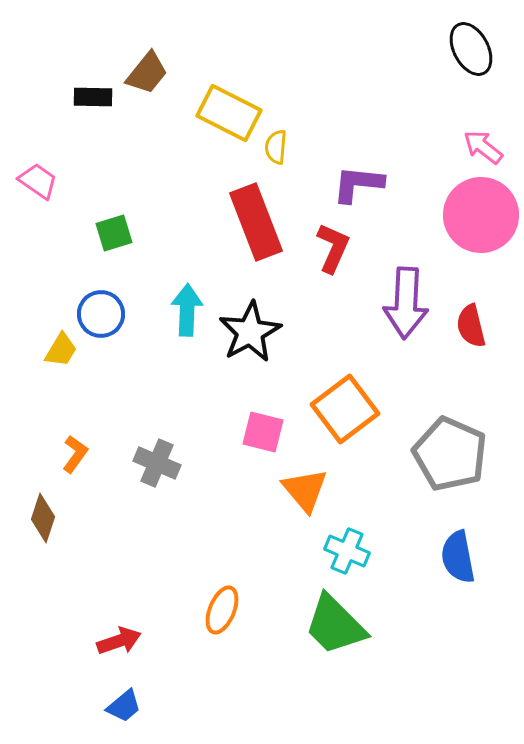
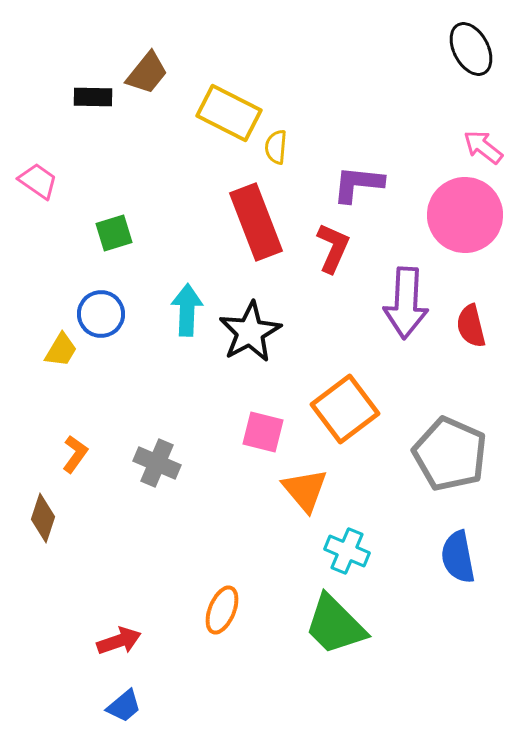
pink circle: moved 16 px left
